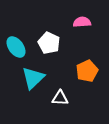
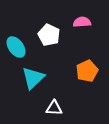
white pentagon: moved 8 px up
white triangle: moved 6 px left, 10 px down
